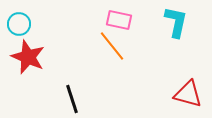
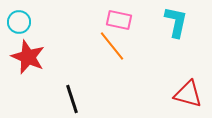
cyan circle: moved 2 px up
